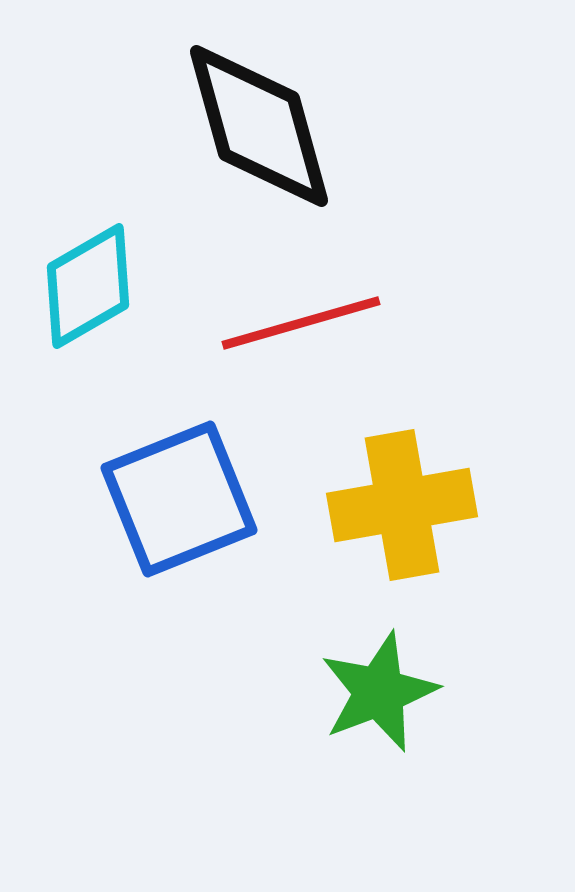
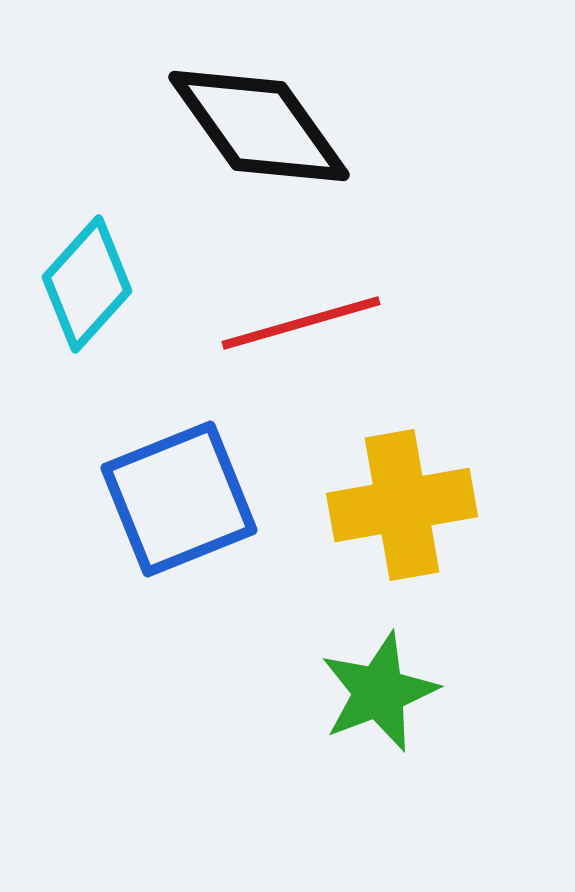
black diamond: rotated 20 degrees counterclockwise
cyan diamond: moved 1 px left, 2 px up; rotated 18 degrees counterclockwise
